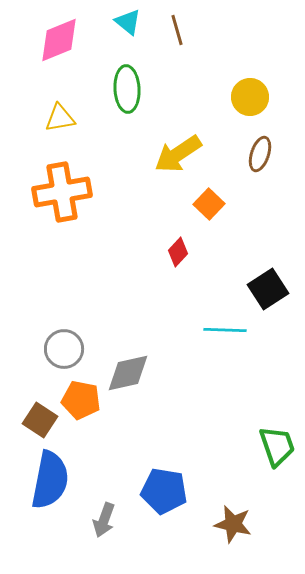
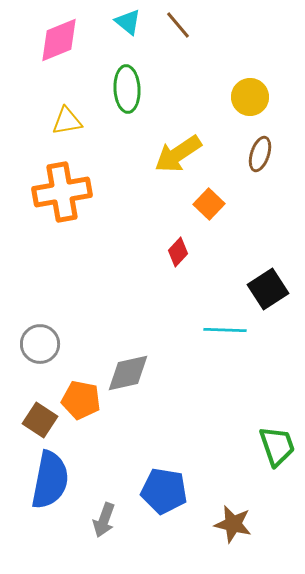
brown line: moved 1 px right, 5 px up; rotated 24 degrees counterclockwise
yellow triangle: moved 7 px right, 3 px down
gray circle: moved 24 px left, 5 px up
